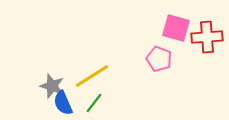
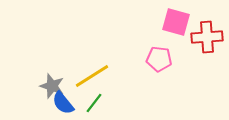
pink square: moved 6 px up
pink pentagon: rotated 15 degrees counterclockwise
blue semicircle: rotated 15 degrees counterclockwise
